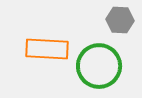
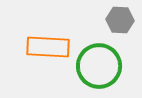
orange rectangle: moved 1 px right, 2 px up
